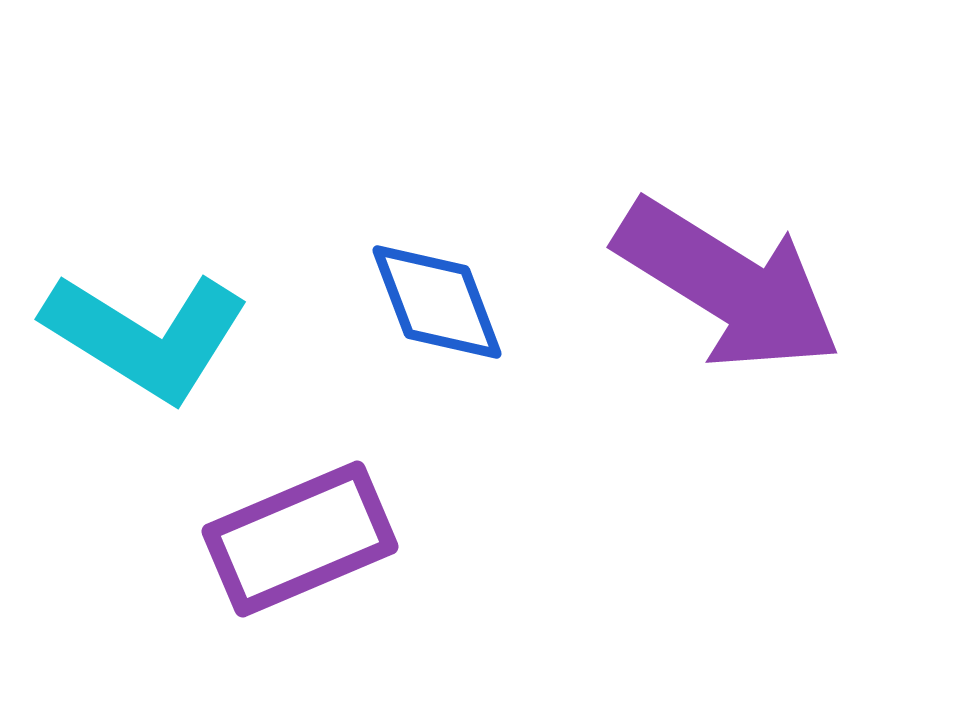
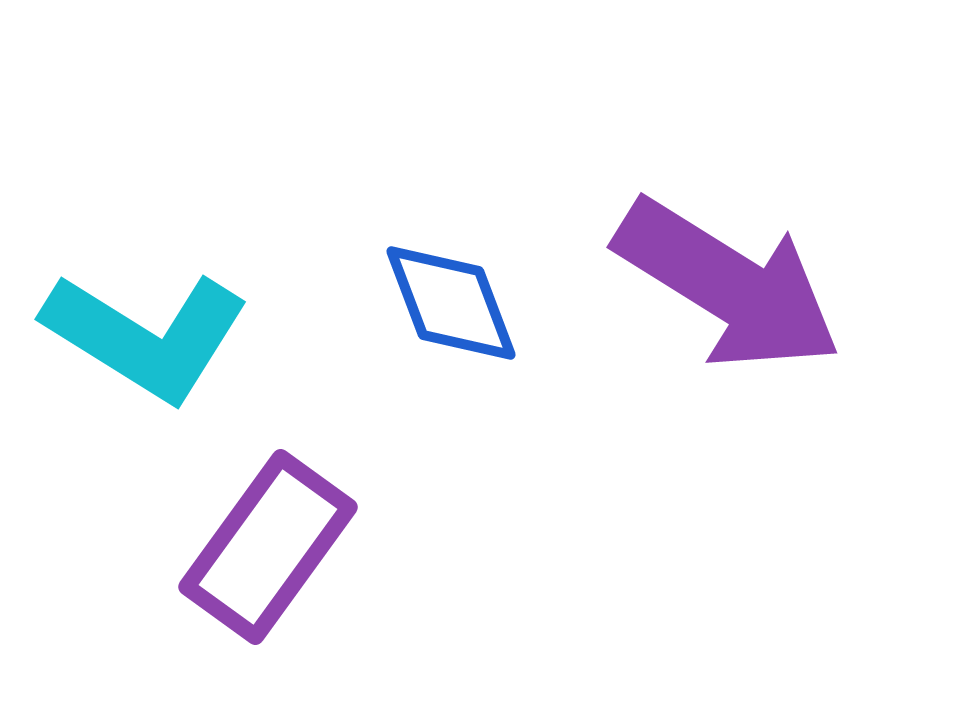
blue diamond: moved 14 px right, 1 px down
purple rectangle: moved 32 px left, 8 px down; rotated 31 degrees counterclockwise
